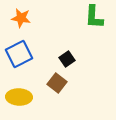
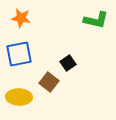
green L-shape: moved 2 px right, 3 px down; rotated 80 degrees counterclockwise
blue square: rotated 16 degrees clockwise
black square: moved 1 px right, 4 px down
brown square: moved 8 px left, 1 px up
